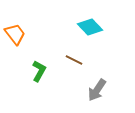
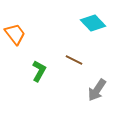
cyan diamond: moved 3 px right, 4 px up
